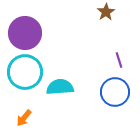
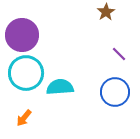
purple circle: moved 3 px left, 2 px down
purple line: moved 6 px up; rotated 28 degrees counterclockwise
cyan circle: moved 1 px right, 1 px down
